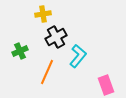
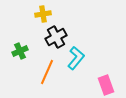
cyan L-shape: moved 2 px left, 2 px down
